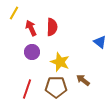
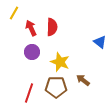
red line: moved 2 px right, 4 px down
